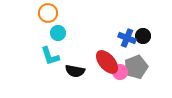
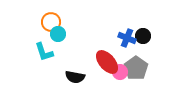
orange circle: moved 3 px right, 9 px down
cyan circle: moved 1 px down
cyan L-shape: moved 6 px left, 4 px up
gray pentagon: moved 1 px down; rotated 15 degrees counterclockwise
black semicircle: moved 6 px down
